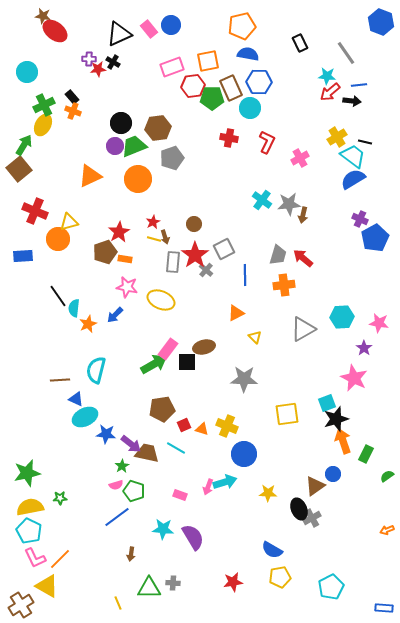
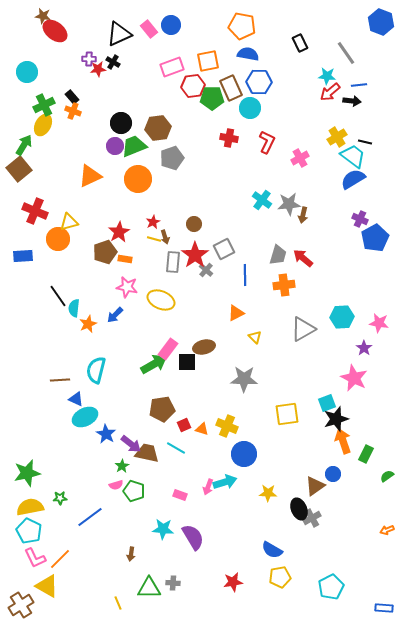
orange pentagon at (242, 26): rotated 24 degrees clockwise
blue star at (106, 434): rotated 24 degrees clockwise
blue line at (117, 517): moved 27 px left
